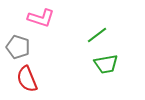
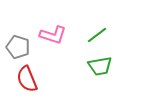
pink L-shape: moved 12 px right, 17 px down
green trapezoid: moved 6 px left, 2 px down
